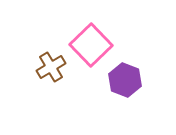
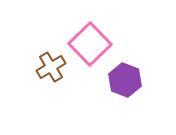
pink square: moved 1 px left, 1 px up
